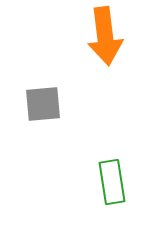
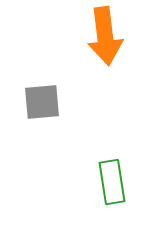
gray square: moved 1 px left, 2 px up
